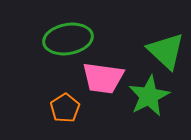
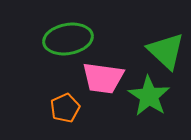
green star: rotated 12 degrees counterclockwise
orange pentagon: rotated 8 degrees clockwise
